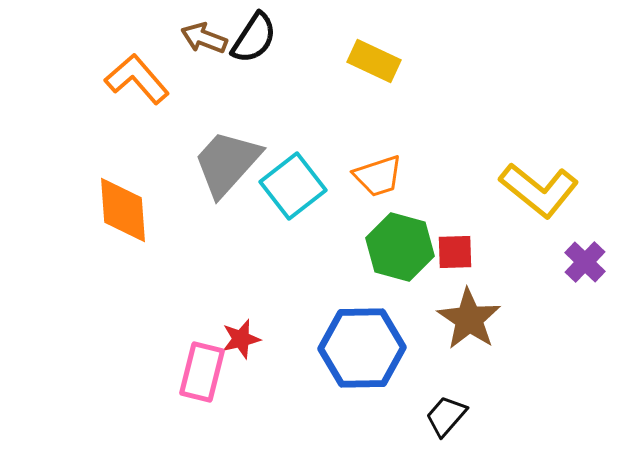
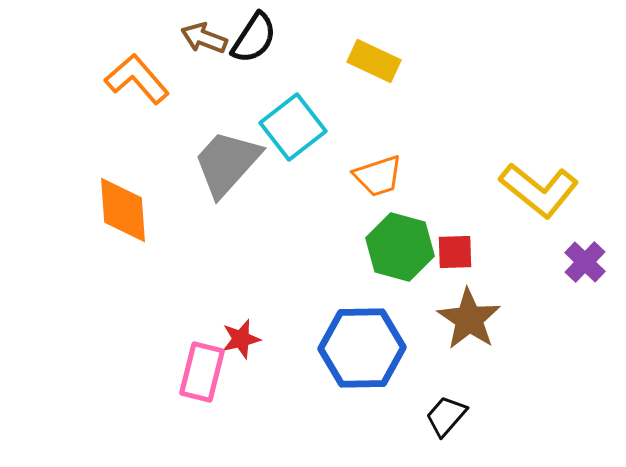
cyan square: moved 59 px up
